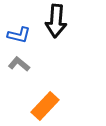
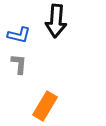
gray L-shape: rotated 55 degrees clockwise
orange rectangle: rotated 12 degrees counterclockwise
